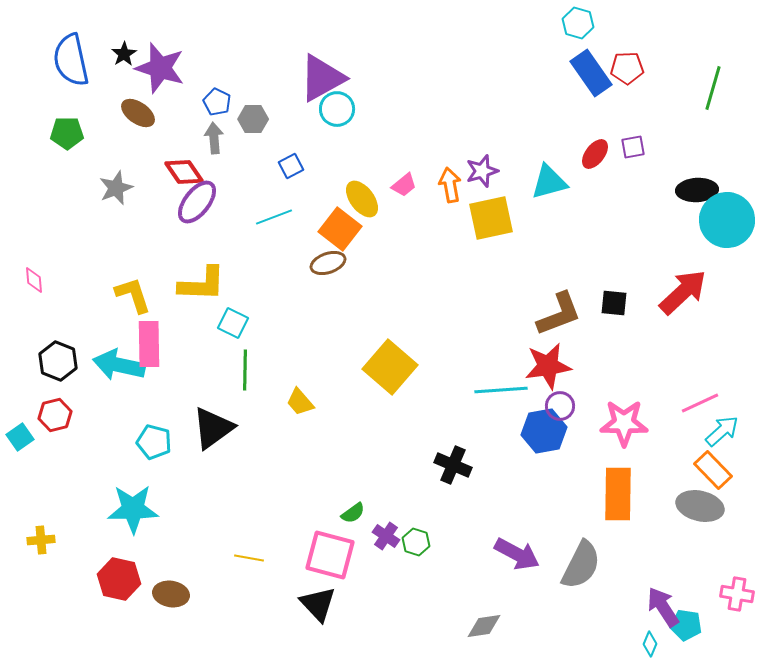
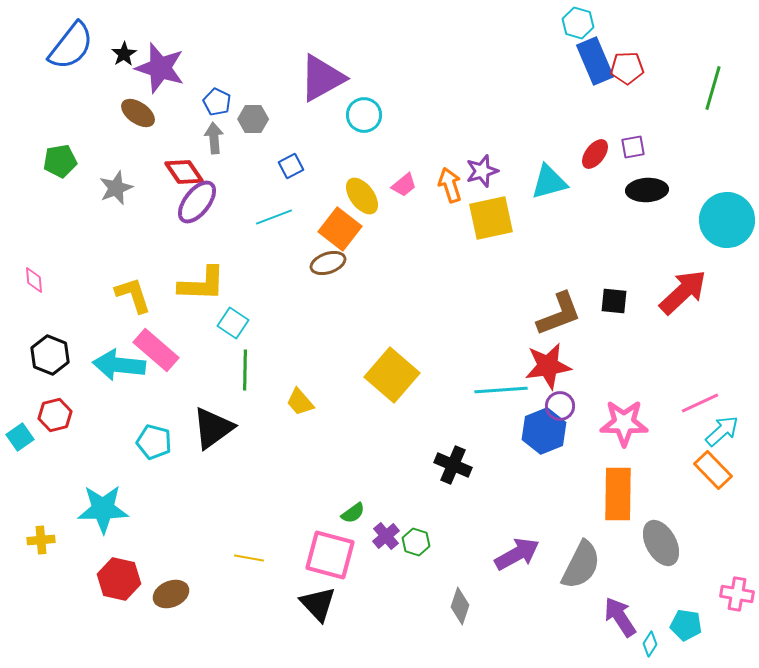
blue semicircle at (71, 60): moved 14 px up; rotated 130 degrees counterclockwise
blue rectangle at (591, 73): moved 4 px right, 12 px up; rotated 12 degrees clockwise
cyan circle at (337, 109): moved 27 px right, 6 px down
green pentagon at (67, 133): moved 7 px left, 28 px down; rotated 8 degrees counterclockwise
orange arrow at (450, 185): rotated 8 degrees counterclockwise
black ellipse at (697, 190): moved 50 px left
yellow ellipse at (362, 199): moved 3 px up
black square at (614, 303): moved 2 px up
cyan square at (233, 323): rotated 8 degrees clockwise
pink rectangle at (149, 344): moved 7 px right, 6 px down; rotated 48 degrees counterclockwise
black hexagon at (58, 361): moved 8 px left, 6 px up
cyan arrow at (119, 365): rotated 6 degrees counterclockwise
yellow square at (390, 367): moved 2 px right, 8 px down
blue hexagon at (544, 431): rotated 12 degrees counterclockwise
gray ellipse at (700, 506): moved 39 px left, 37 px down; rotated 48 degrees clockwise
cyan star at (133, 509): moved 30 px left
purple cross at (386, 536): rotated 16 degrees clockwise
purple arrow at (517, 554): rotated 57 degrees counterclockwise
brown ellipse at (171, 594): rotated 32 degrees counterclockwise
purple arrow at (663, 607): moved 43 px left, 10 px down
gray diamond at (484, 626): moved 24 px left, 20 px up; rotated 63 degrees counterclockwise
cyan diamond at (650, 644): rotated 10 degrees clockwise
